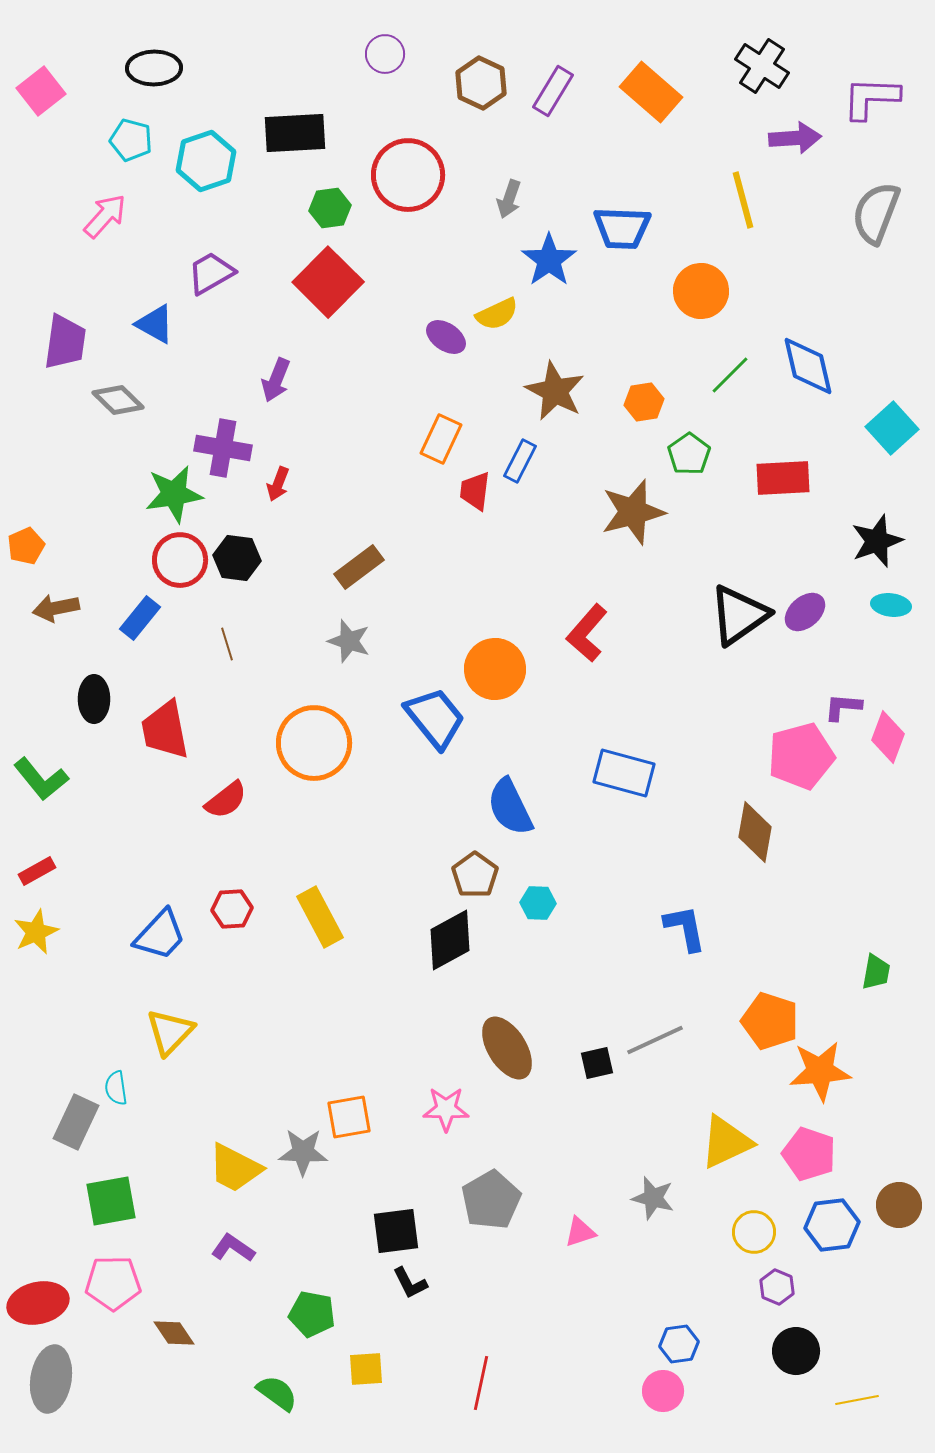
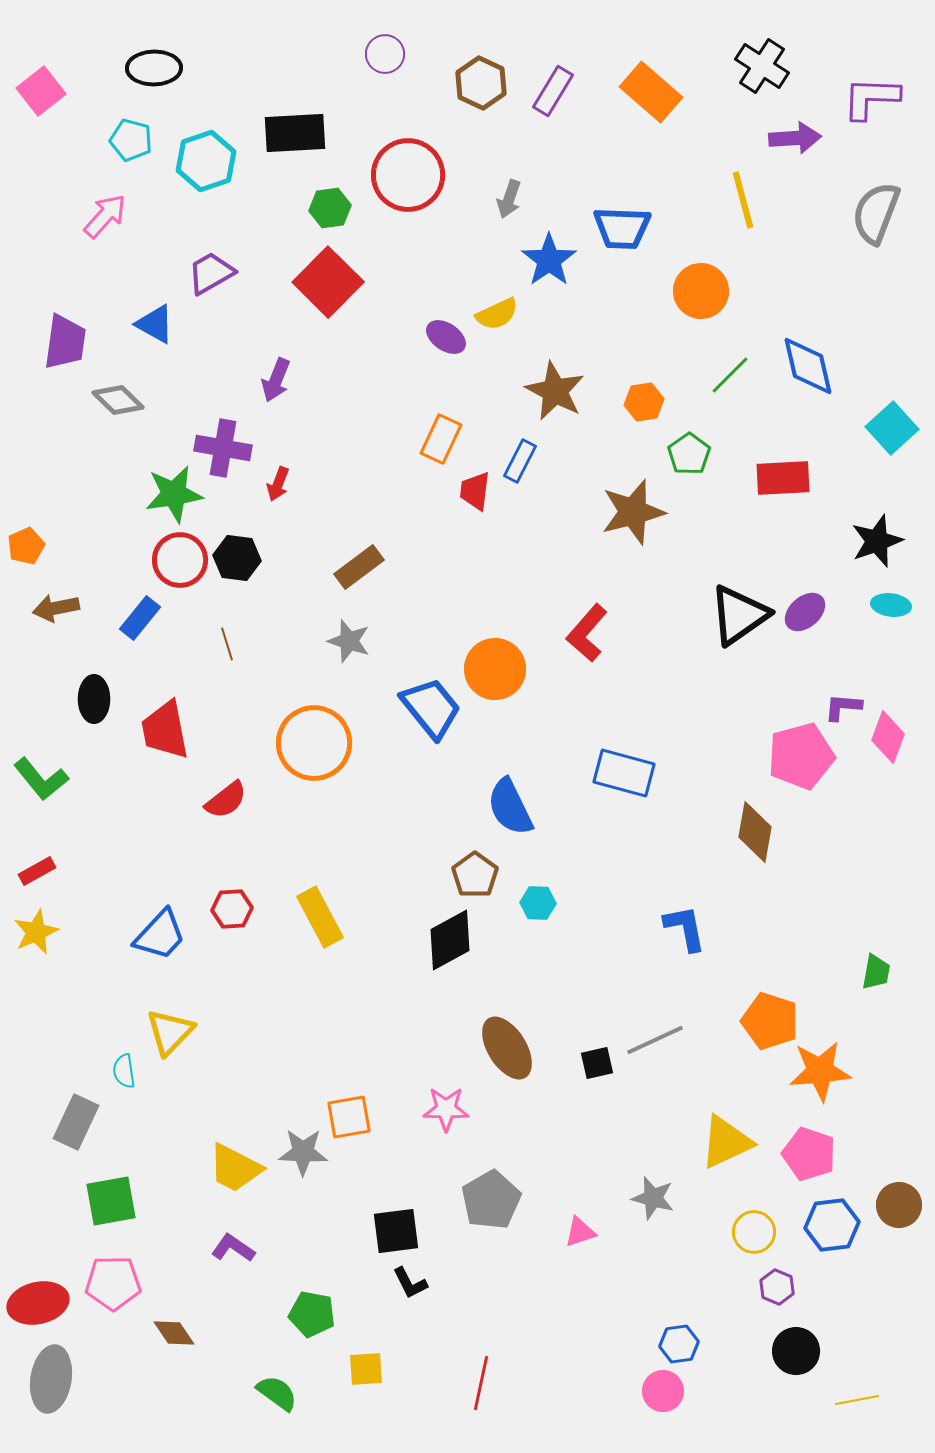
blue trapezoid at (435, 718): moved 4 px left, 10 px up
cyan semicircle at (116, 1088): moved 8 px right, 17 px up
